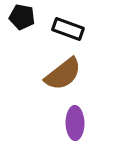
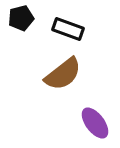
black pentagon: moved 1 px left, 1 px down; rotated 25 degrees counterclockwise
purple ellipse: moved 20 px right; rotated 36 degrees counterclockwise
